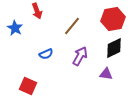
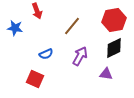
red hexagon: moved 1 px right, 1 px down
blue star: rotated 21 degrees counterclockwise
red square: moved 7 px right, 7 px up
